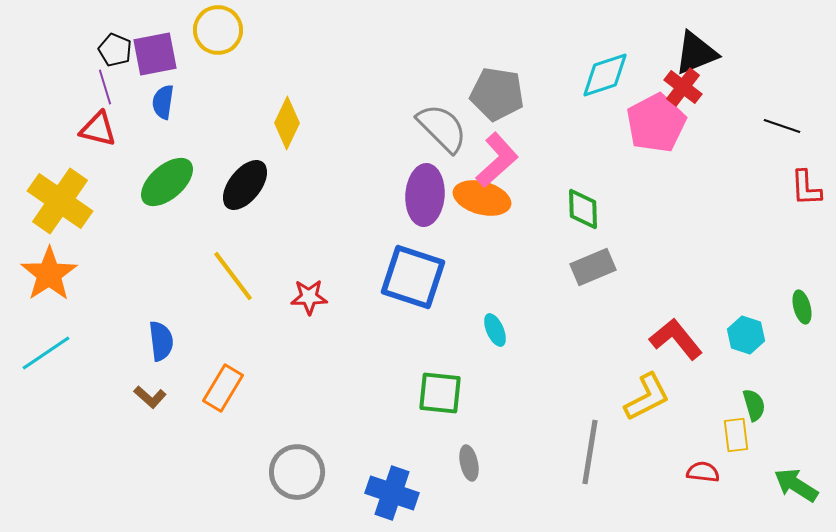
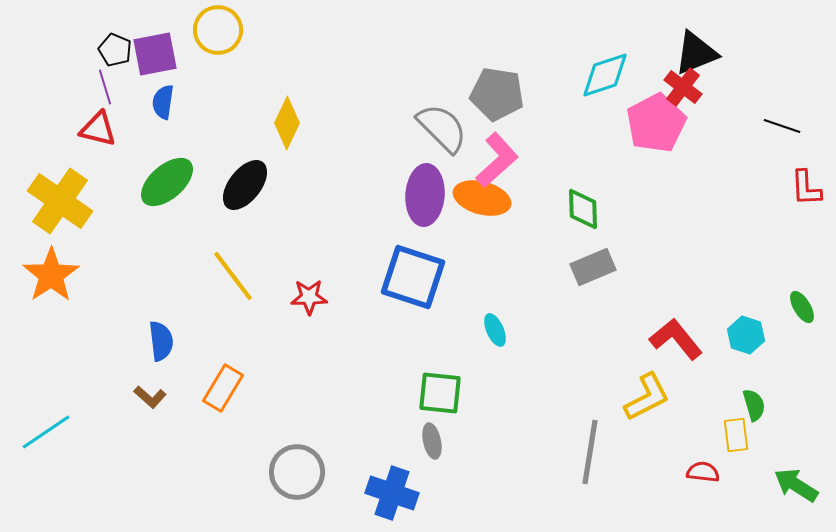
orange star at (49, 274): moved 2 px right, 1 px down
green ellipse at (802, 307): rotated 16 degrees counterclockwise
cyan line at (46, 353): moved 79 px down
gray ellipse at (469, 463): moved 37 px left, 22 px up
